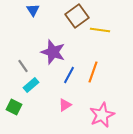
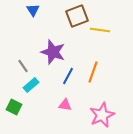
brown square: rotated 15 degrees clockwise
blue line: moved 1 px left, 1 px down
pink triangle: rotated 40 degrees clockwise
